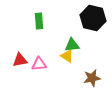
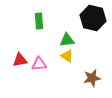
green triangle: moved 5 px left, 5 px up
